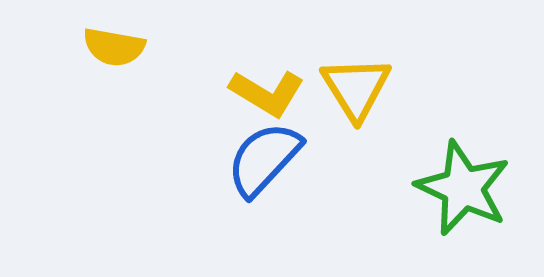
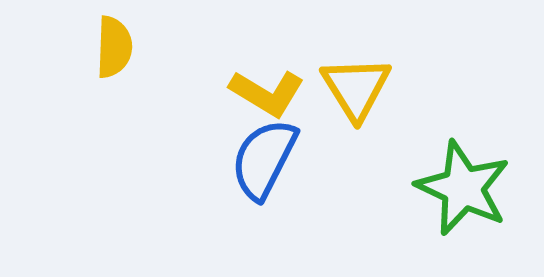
yellow semicircle: rotated 98 degrees counterclockwise
blue semicircle: rotated 16 degrees counterclockwise
